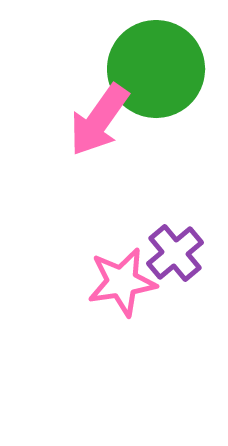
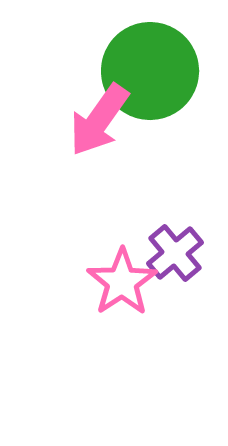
green circle: moved 6 px left, 2 px down
pink star: rotated 24 degrees counterclockwise
